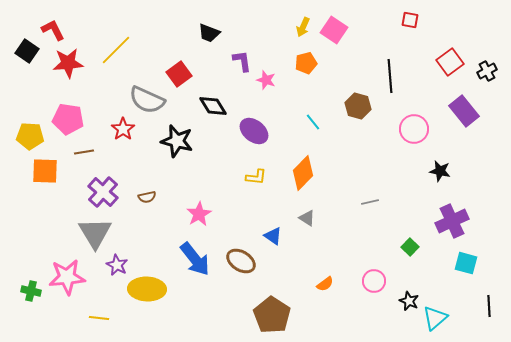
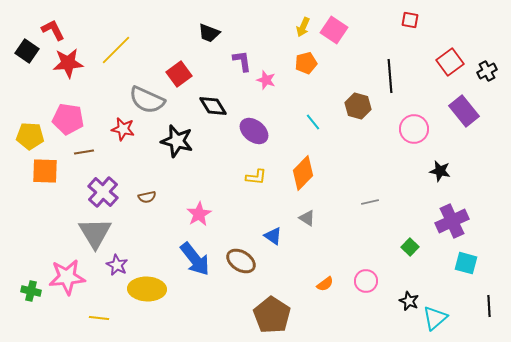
red star at (123, 129): rotated 25 degrees counterclockwise
pink circle at (374, 281): moved 8 px left
